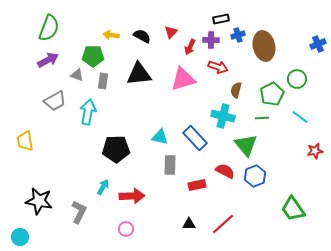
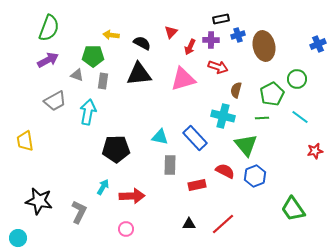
black semicircle at (142, 36): moved 7 px down
cyan circle at (20, 237): moved 2 px left, 1 px down
